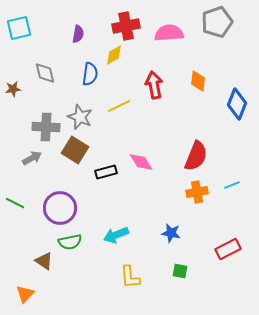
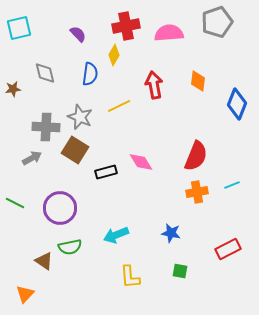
purple semicircle: rotated 54 degrees counterclockwise
yellow diamond: rotated 30 degrees counterclockwise
green semicircle: moved 5 px down
